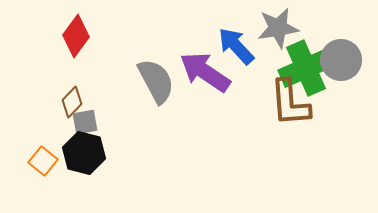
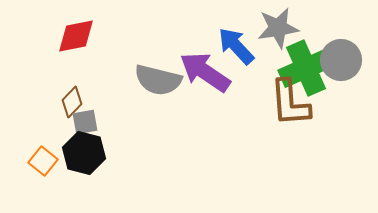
red diamond: rotated 42 degrees clockwise
gray semicircle: moved 2 px right, 1 px up; rotated 132 degrees clockwise
